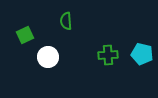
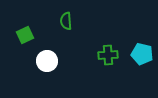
white circle: moved 1 px left, 4 px down
